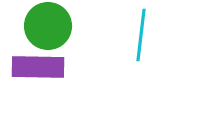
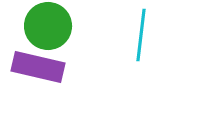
purple rectangle: rotated 12 degrees clockwise
